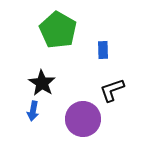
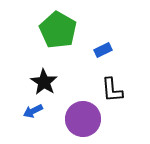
blue rectangle: rotated 66 degrees clockwise
black star: moved 2 px right, 1 px up
black L-shape: rotated 76 degrees counterclockwise
blue arrow: rotated 54 degrees clockwise
